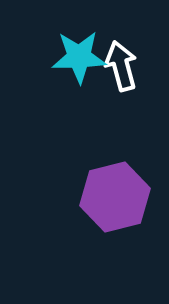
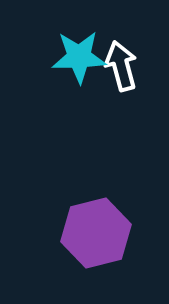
purple hexagon: moved 19 px left, 36 px down
